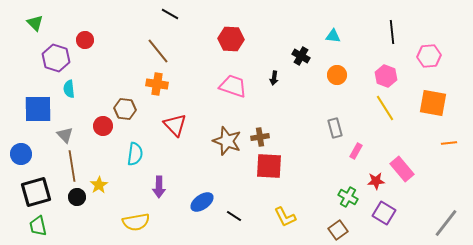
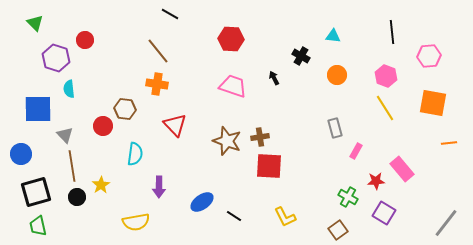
black arrow at (274, 78): rotated 144 degrees clockwise
yellow star at (99, 185): moved 2 px right
